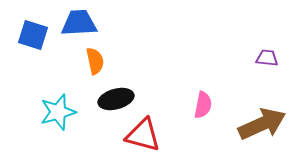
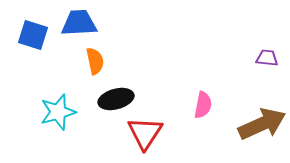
red triangle: moved 2 px right, 2 px up; rotated 48 degrees clockwise
